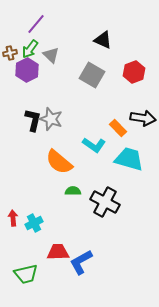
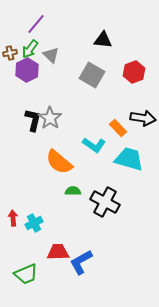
black triangle: rotated 18 degrees counterclockwise
gray star: moved 1 px left, 1 px up; rotated 15 degrees clockwise
green trapezoid: rotated 10 degrees counterclockwise
